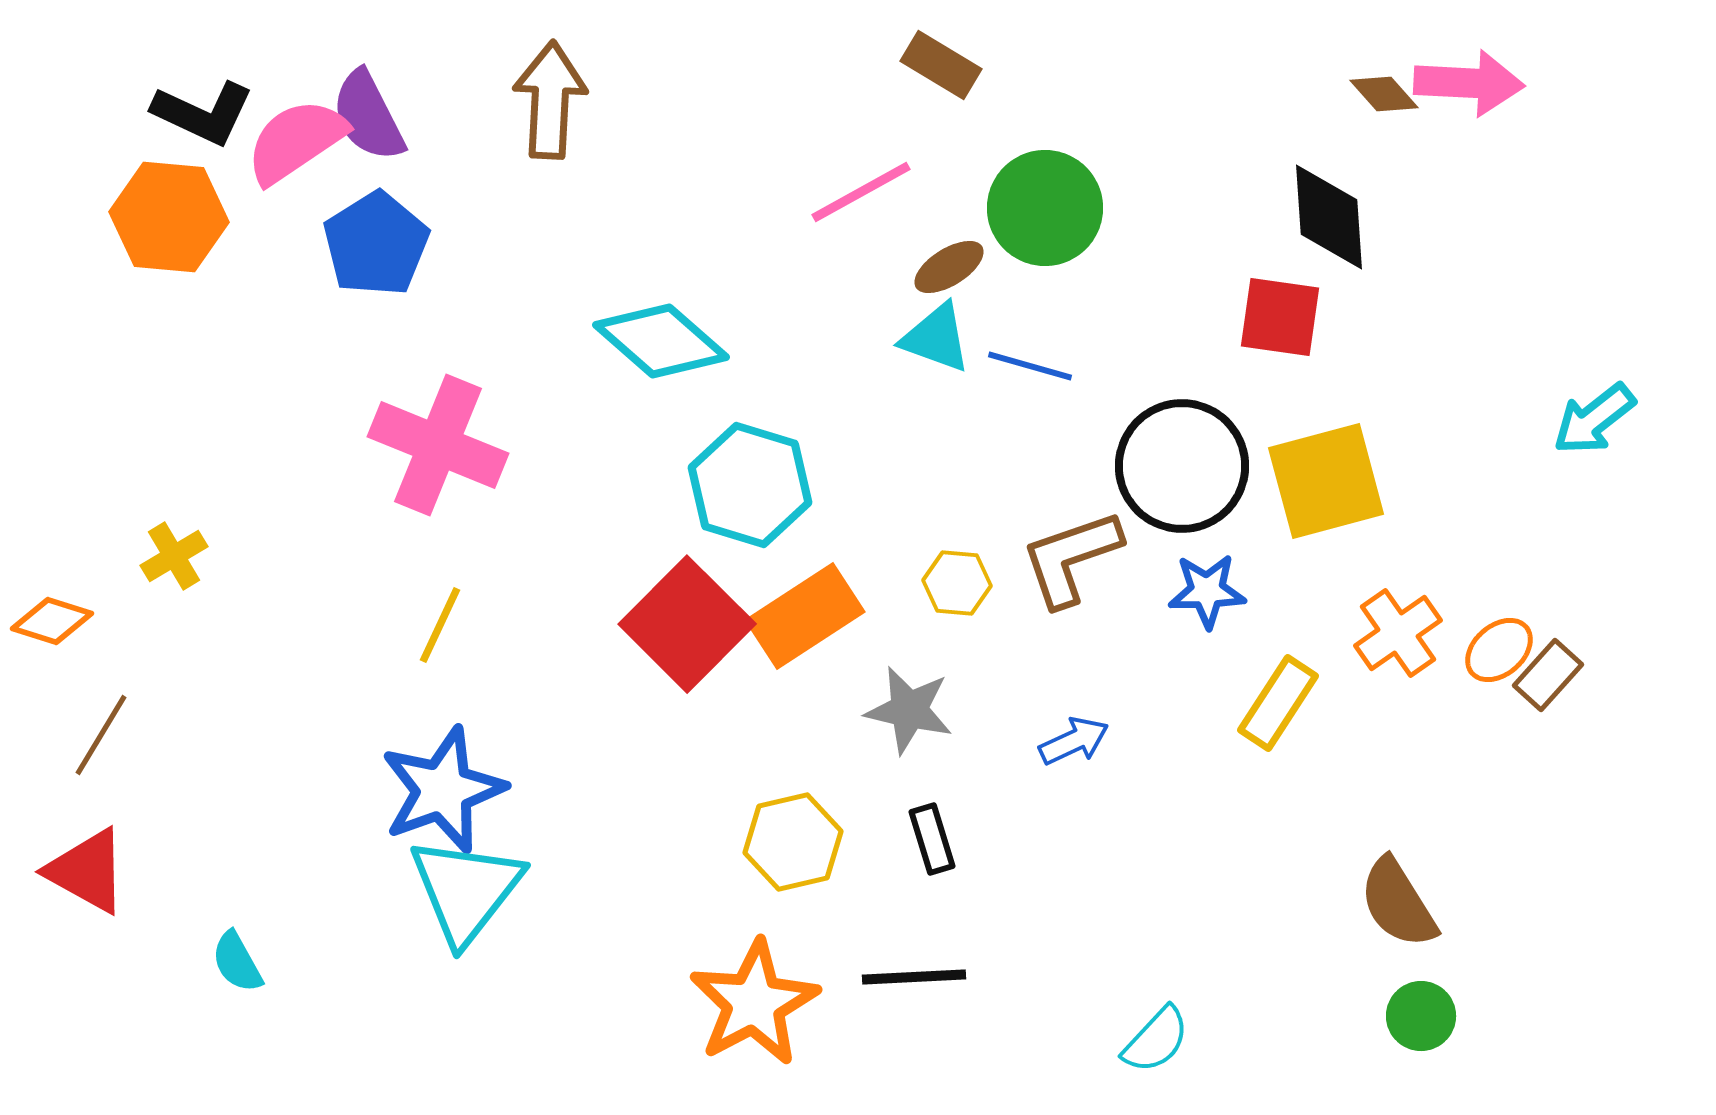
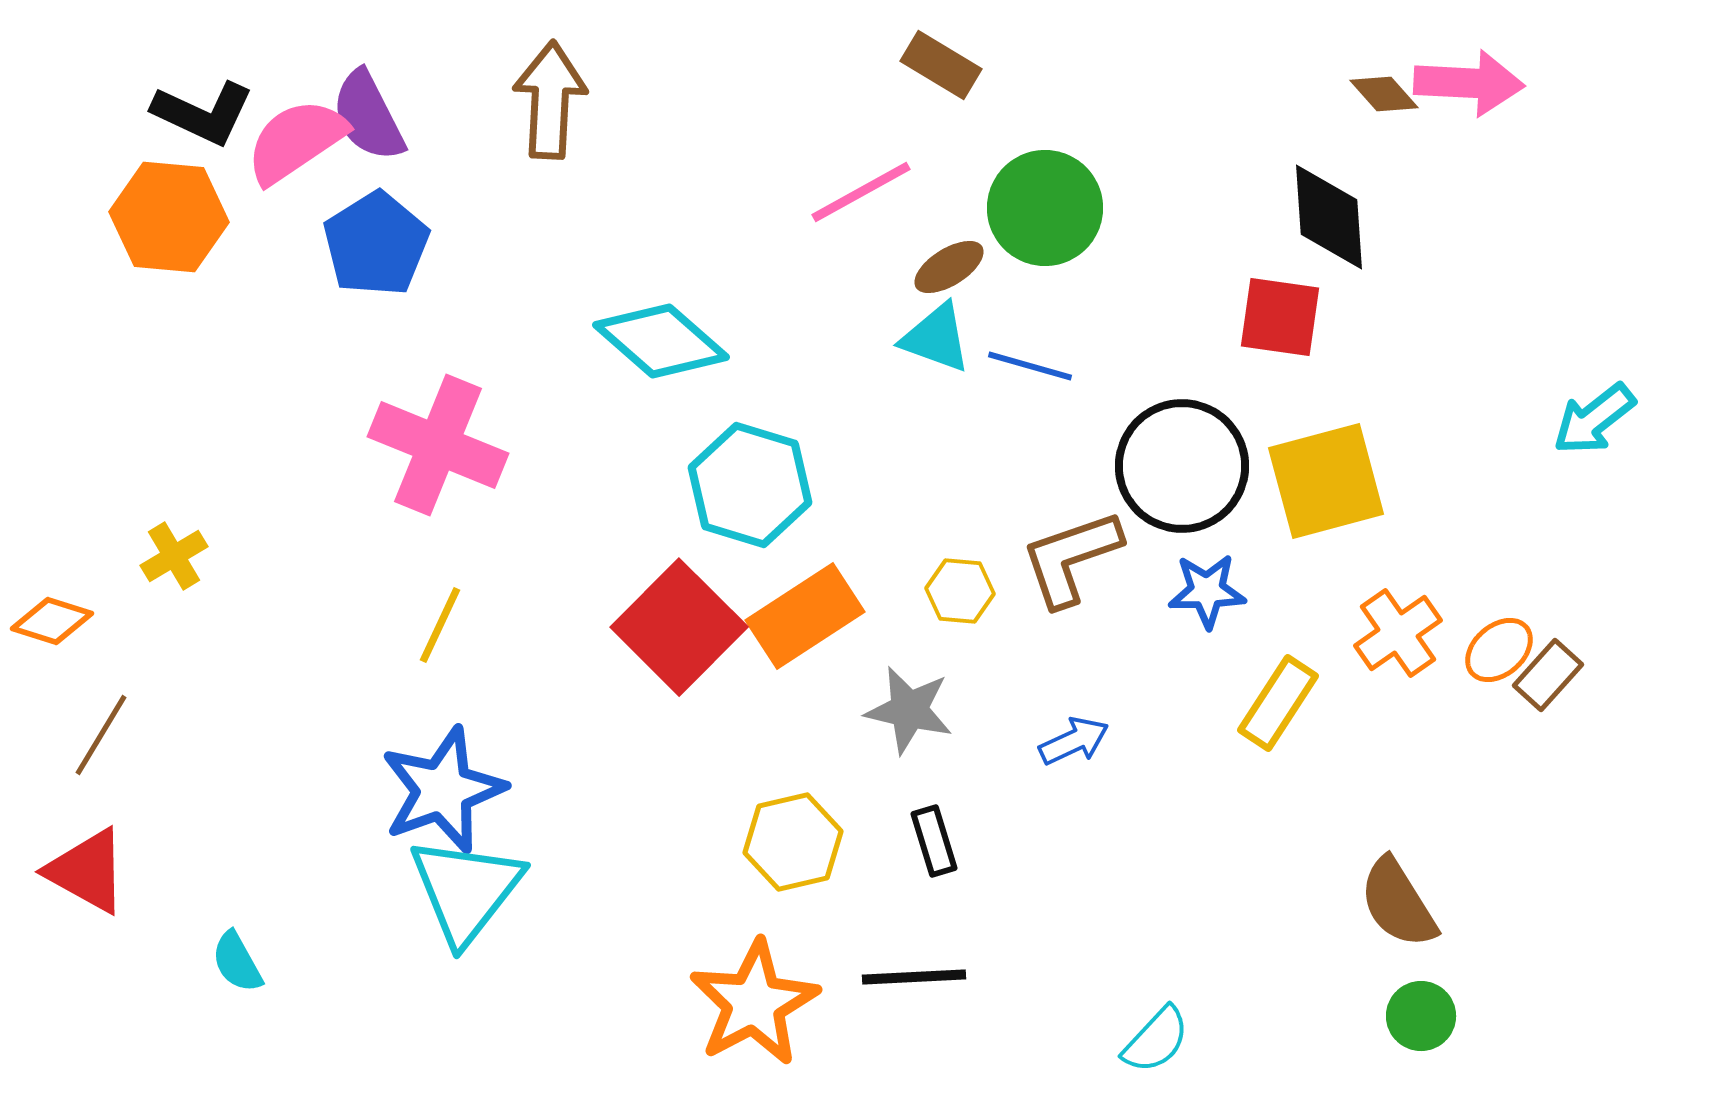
yellow hexagon at (957, 583): moved 3 px right, 8 px down
red square at (687, 624): moved 8 px left, 3 px down
black rectangle at (932, 839): moved 2 px right, 2 px down
